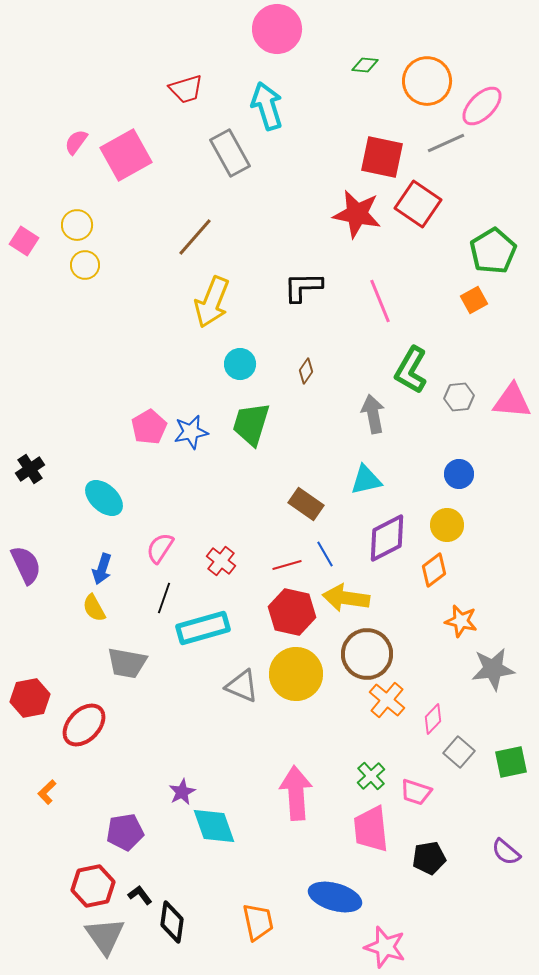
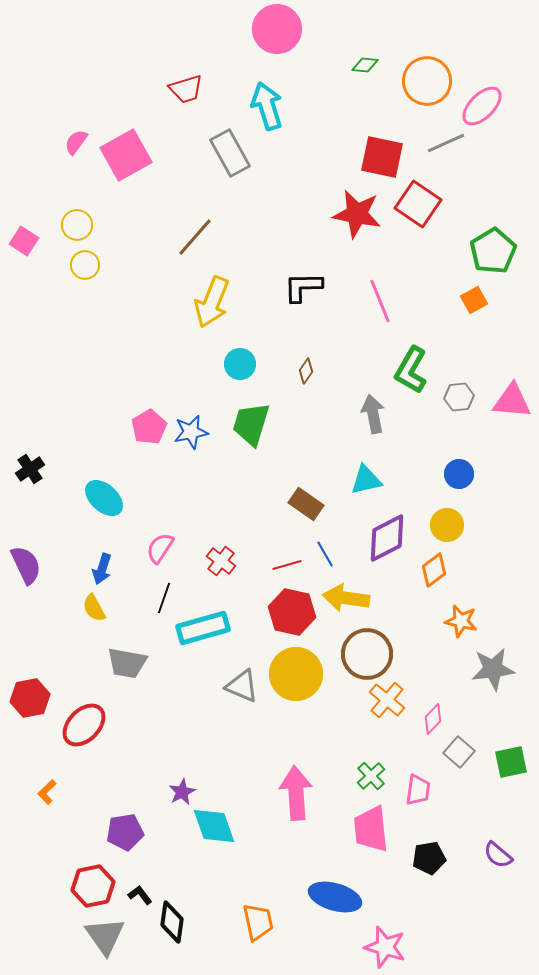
pink trapezoid at (416, 792): moved 2 px right, 2 px up; rotated 100 degrees counterclockwise
purple semicircle at (506, 852): moved 8 px left, 3 px down
